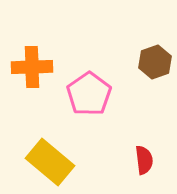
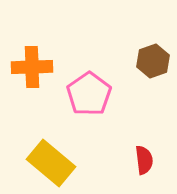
brown hexagon: moved 2 px left, 1 px up
yellow rectangle: moved 1 px right, 1 px down
